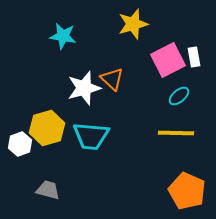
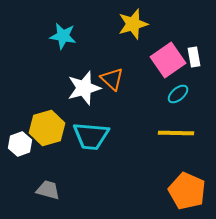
pink square: rotated 8 degrees counterclockwise
cyan ellipse: moved 1 px left, 2 px up
